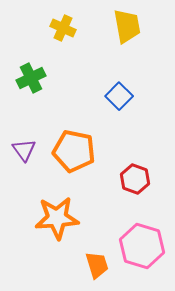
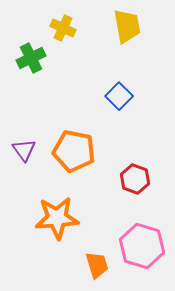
green cross: moved 20 px up
